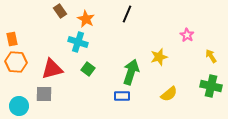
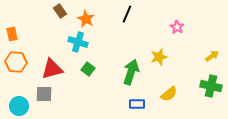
pink star: moved 10 px left, 8 px up
orange rectangle: moved 5 px up
yellow arrow: moved 1 px right; rotated 88 degrees clockwise
blue rectangle: moved 15 px right, 8 px down
